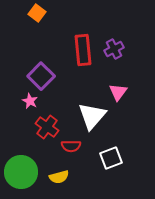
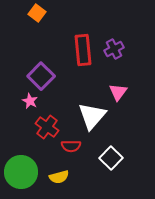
white square: rotated 25 degrees counterclockwise
